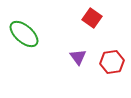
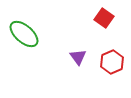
red square: moved 12 px right
red hexagon: rotated 15 degrees counterclockwise
